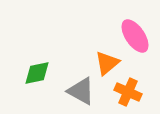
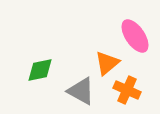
green diamond: moved 3 px right, 3 px up
orange cross: moved 1 px left, 2 px up
